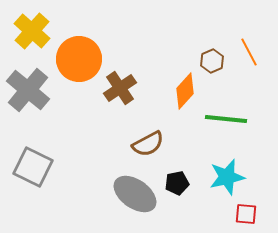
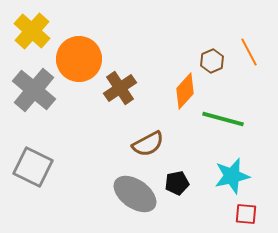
gray cross: moved 6 px right
green line: moved 3 px left; rotated 9 degrees clockwise
cyan star: moved 5 px right, 1 px up
